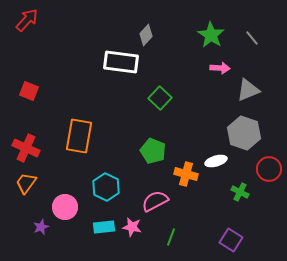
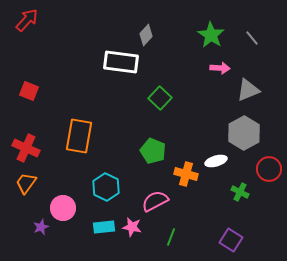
gray hexagon: rotated 12 degrees clockwise
pink circle: moved 2 px left, 1 px down
